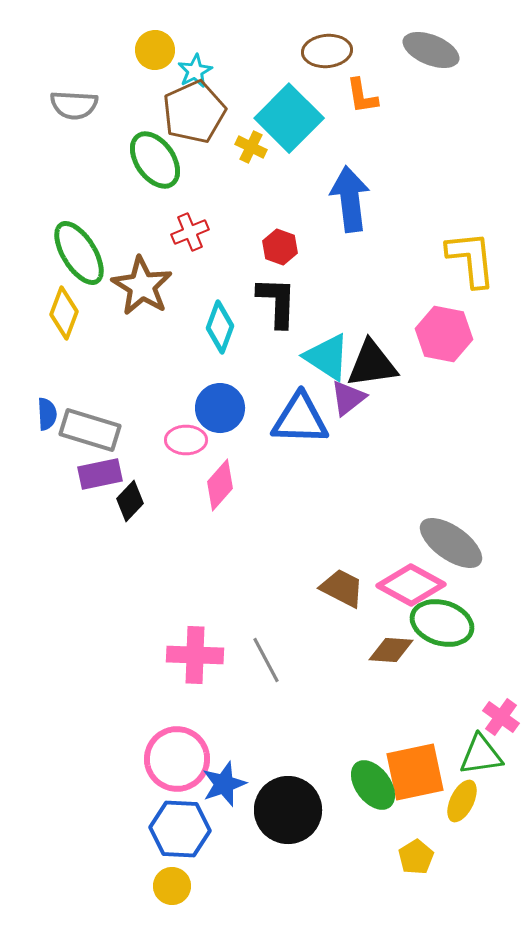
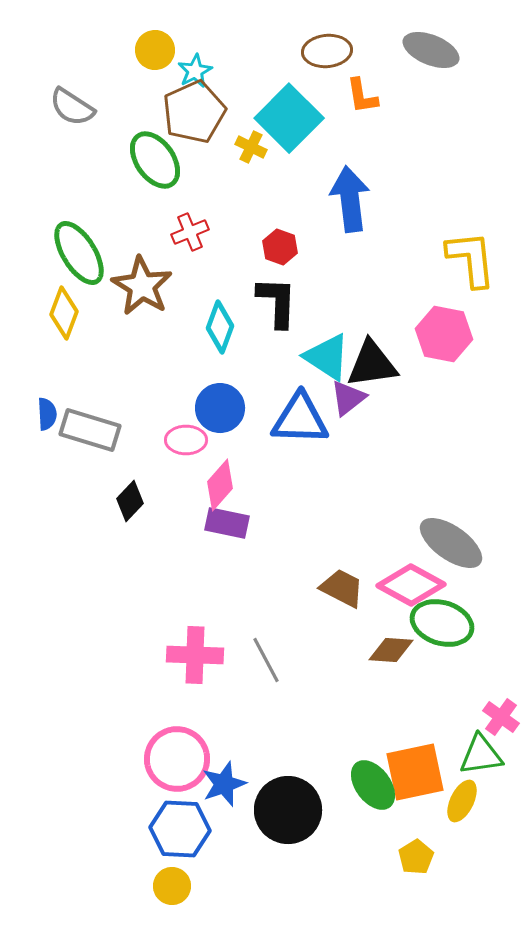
gray semicircle at (74, 105): moved 2 px left, 2 px down; rotated 30 degrees clockwise
purple rectangle at (100, 474): moved 127 px right, 49 px down; rotated 24 degrees clockwise
